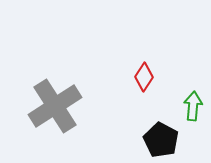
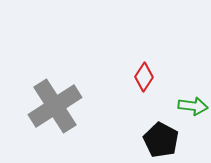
green arrow: rotated 92 degrees clockwise
